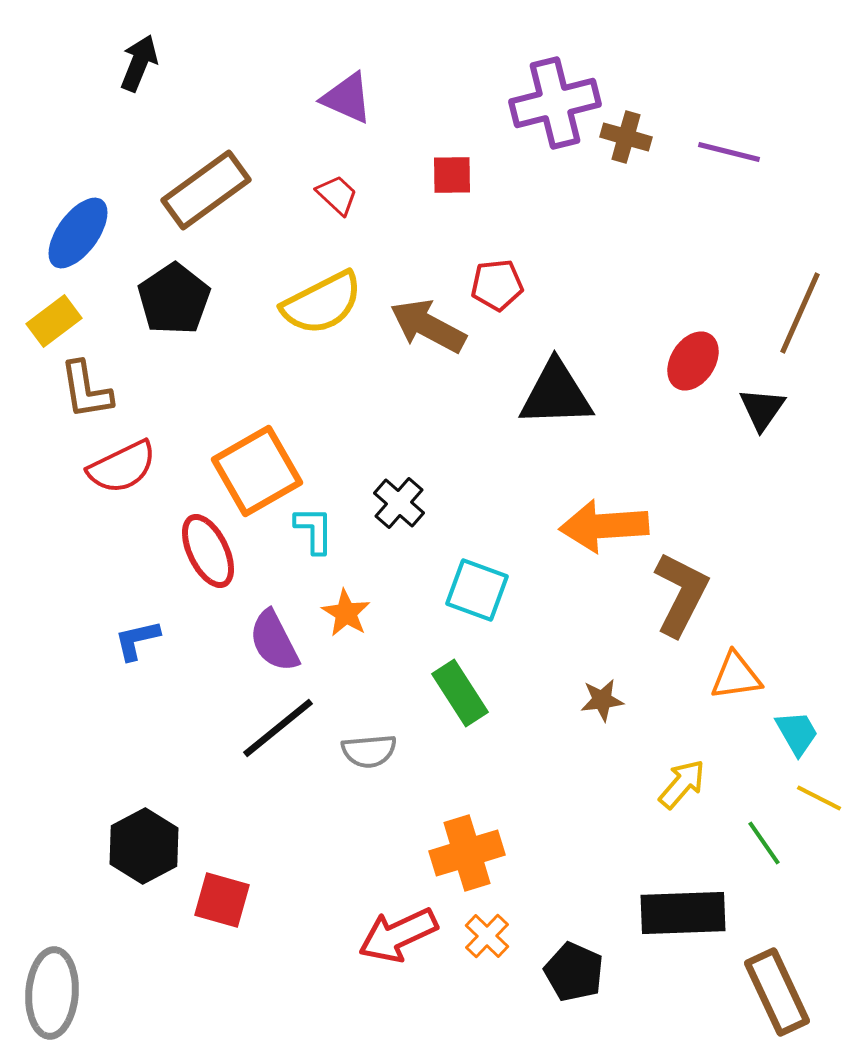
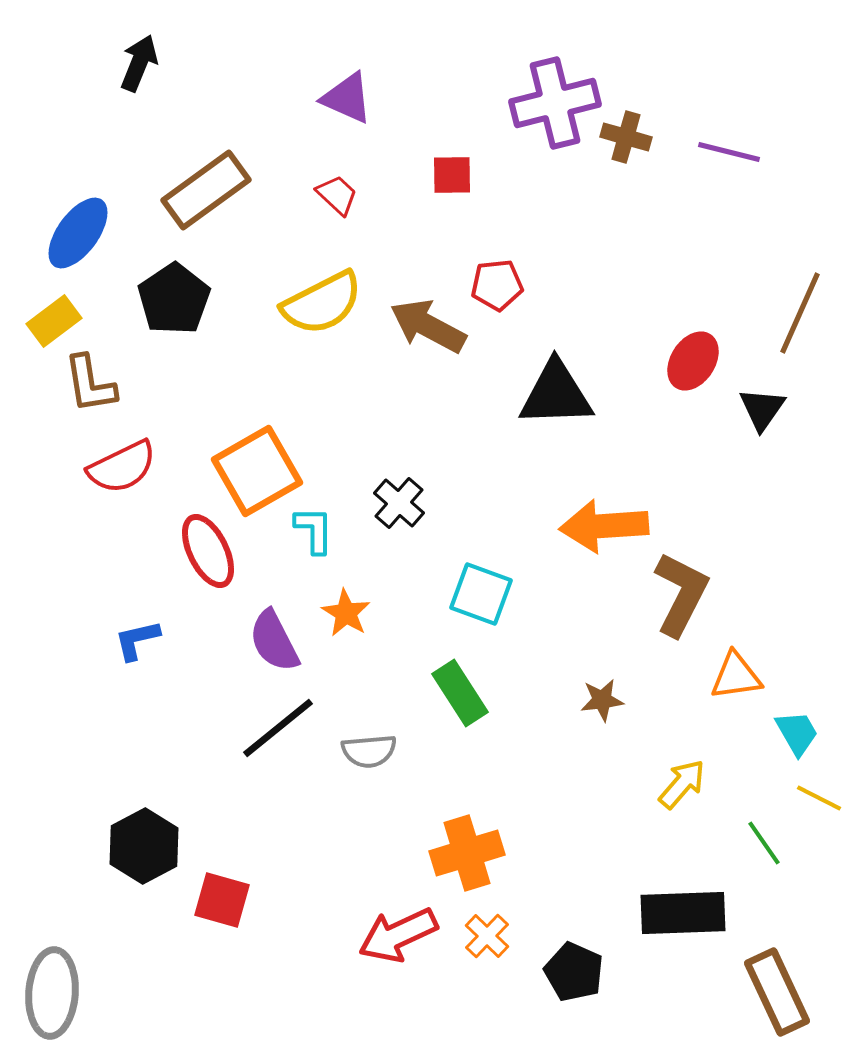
brown L-shape at (86, 390): moved 4 px right, 6 px up
cyan square at (477, 590): moved 4 px right, 4 px down
